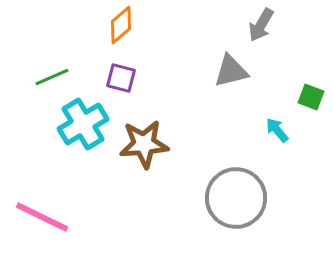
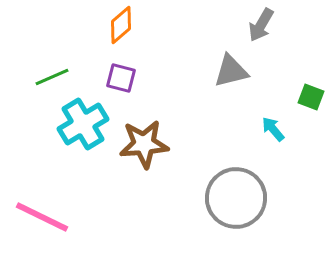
cyan arrow: moved 4 px left, 1 px up
